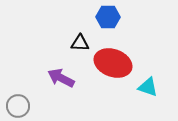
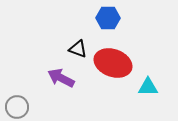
blue hexagon: moved 1 px down
black triangle: moved 2 px left, 6 px down; rotated 18 degrees clockwise
cyan triangle: rotated 20 degrees counterclockwise
gray circle: moved 1 px left, 1 px down
